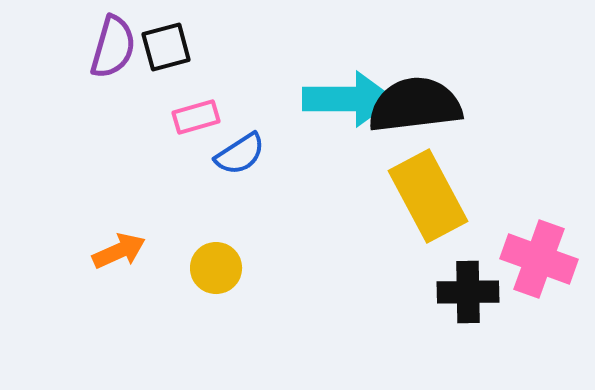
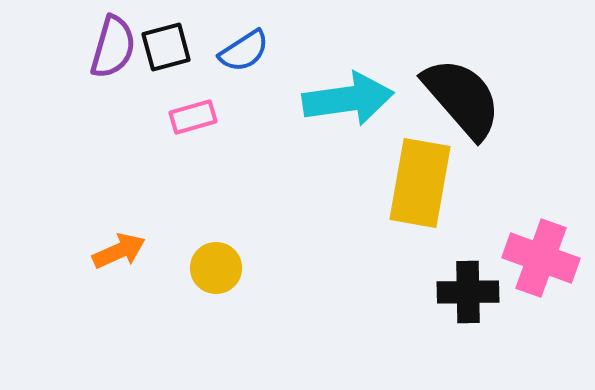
cyan arrow: rotated 8 degrees counterclockwise
black semicircle: moved 47 px right, 7 px up; rotated 56 degrees clockwise
pink rectangle: moved 3 px left
blue semicircle: moved 4 px right, 103 px up
yellow rectangle: moved 8 px left, 13 px up; rotated 38 degrees clockwise
pink cross: moved 2 px right, 1 px up
